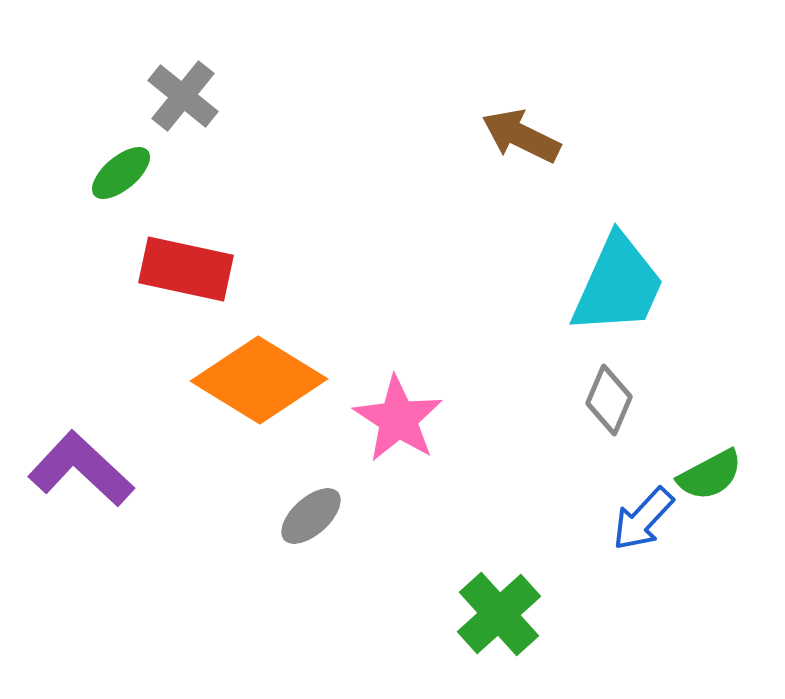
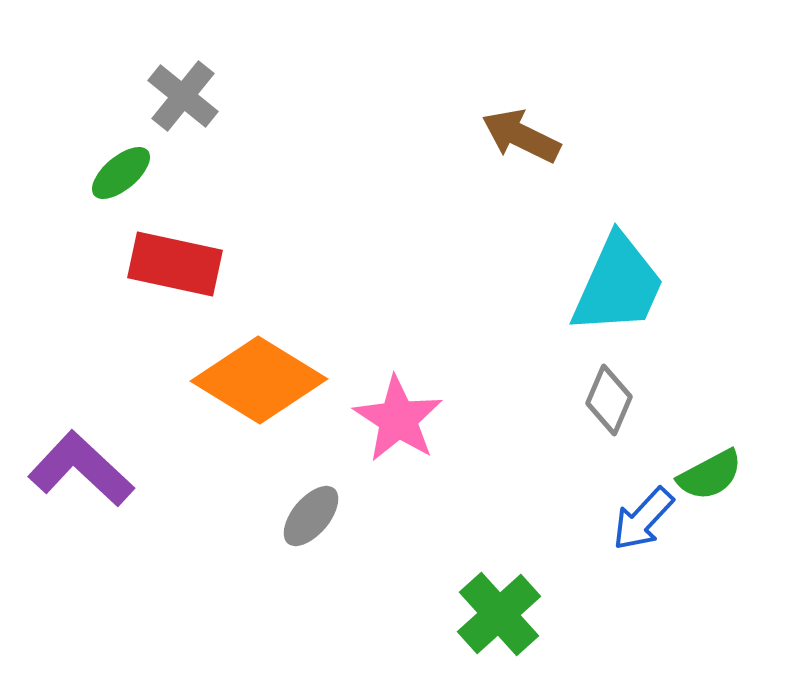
red rectangle: moved 11 px left, 5 px up
gray ellipse: rotated 8 degrees counterclockwise
